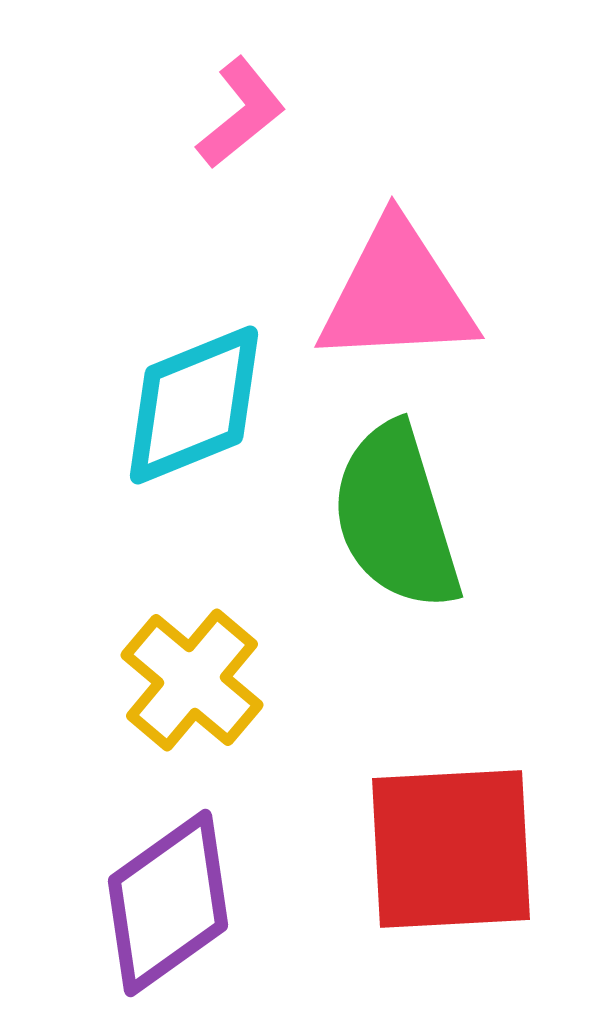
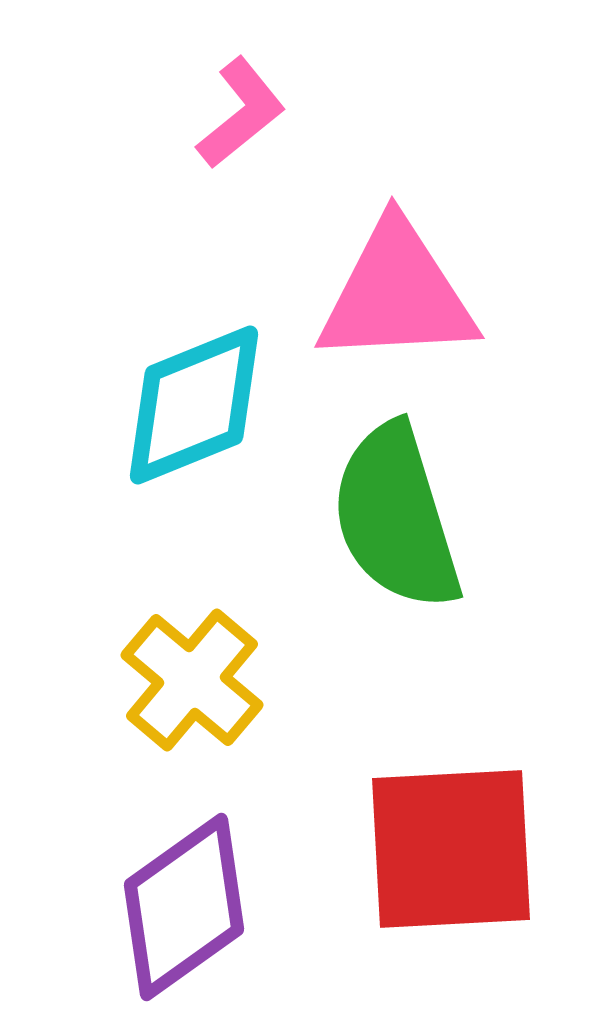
purple diamond: moved 16 px right, 4 px down
